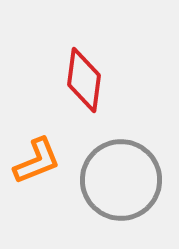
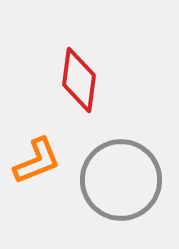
red diamond: moved 5 px left
